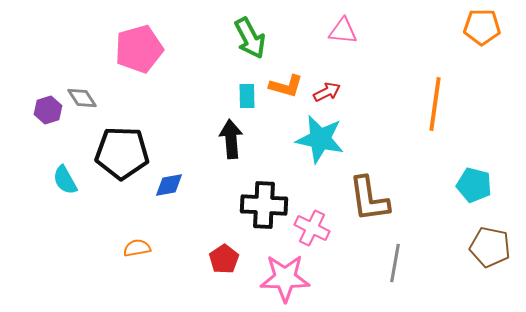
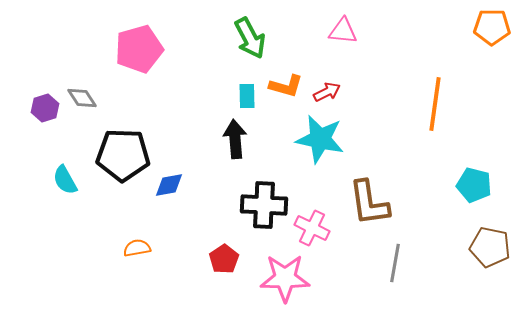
orange pentagon: moved 10 px right
purple hexagon: moved 3 px left, 2 px up
black arrow: moved 4 px right
black pentagon: moved 1 px right, 2 px down
brown L-shape: moved 4 px down
